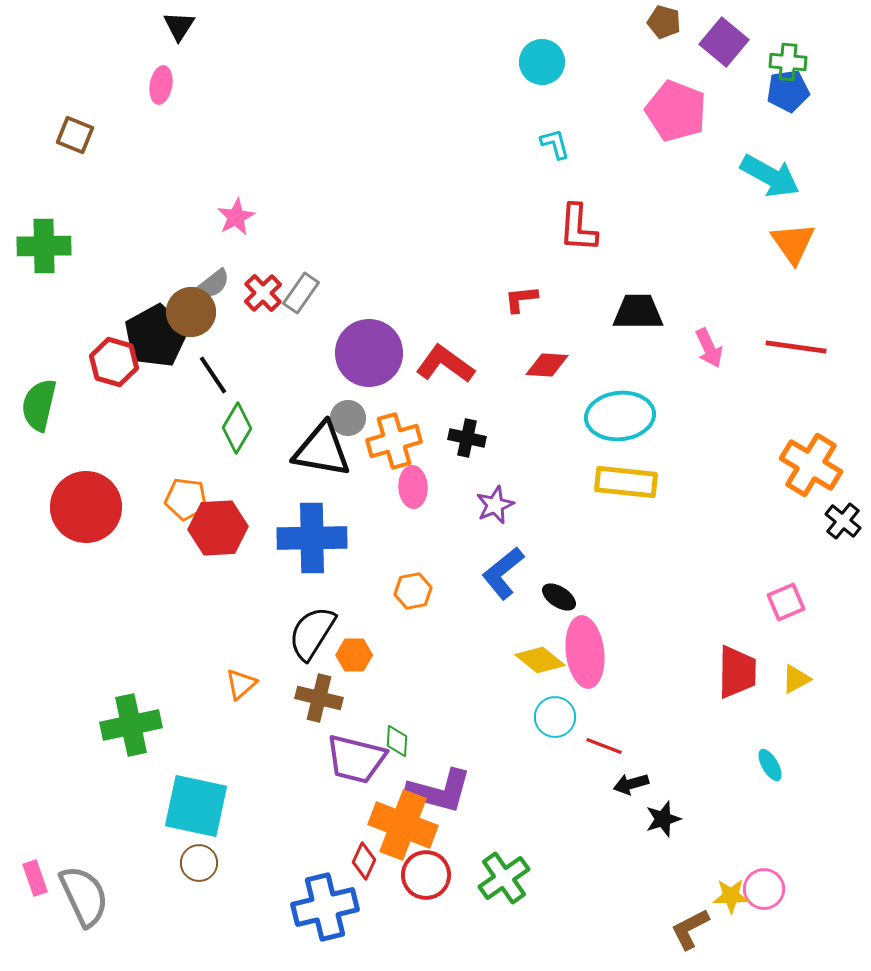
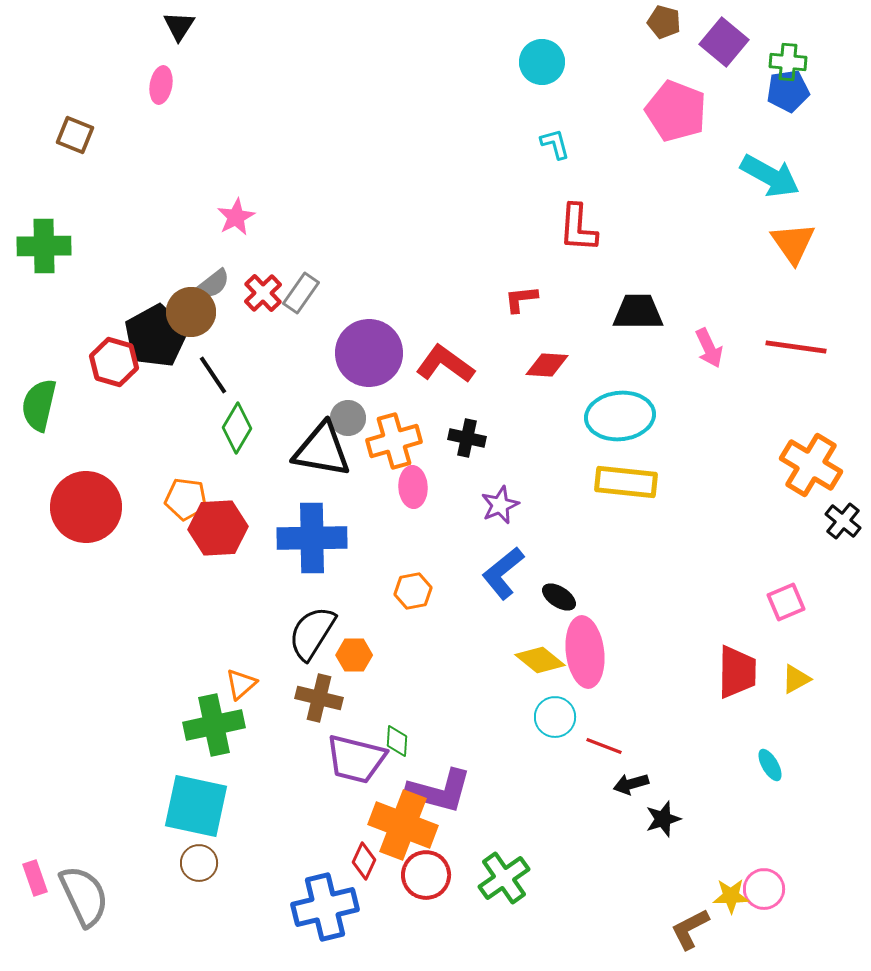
purple star at (495, 505): moved 5 px right
green cross at (131, 725): moved 83 px right
